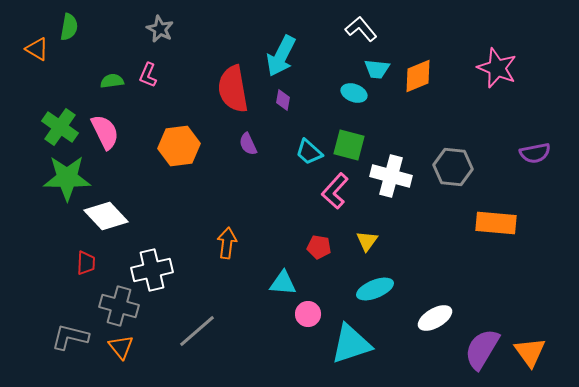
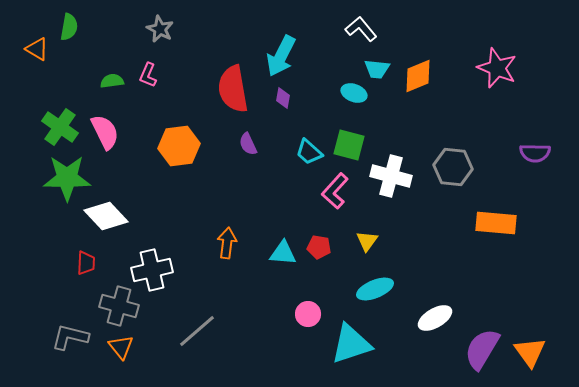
purple diamond at (283, 100): moved 2 px up
purple semicircle at (535, 153): rotated 12 degrees clockwise
cyan triangle at (283, 283): moved 30 px up
